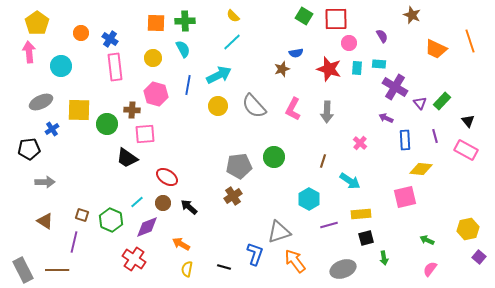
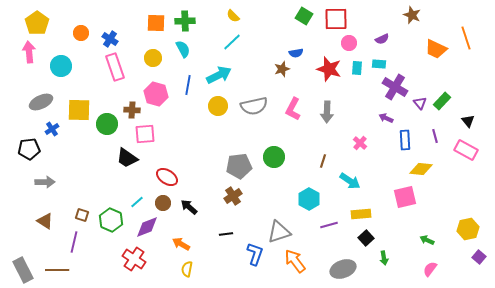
purple semicircle at (382, 36): moved 3 px down; rotated 96 degrees clockwise
orange line at (470, 41): moved 4 px left, 3 px up
pink rectangle at (115, 67): rotated 12 degrees counterclockwise
gray semicircle at (254, 106): rotated 60 degrees counterclockwise
black square at (366, 238): rotated 28 degrees counterclockwise
black line at (224, 267): moved 2 px right, 33 px up; rotated 24 degrees counterclockwise
